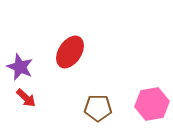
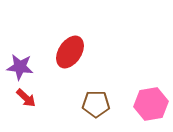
purple star: rotated 16 degrees counterclockwise
pink hexagon: moved 1 px left
brown pentagon: moved 2 px left, 4 px up
